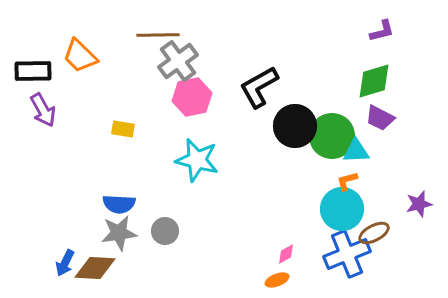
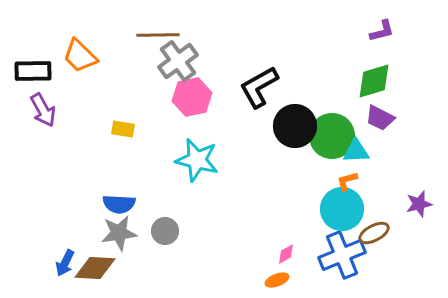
blue cross: moved 5 px left, 1 px down
